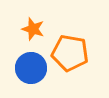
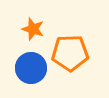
orange pentagon: rotated 12 degrees counterclockwise
